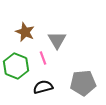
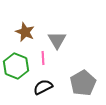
pink line: rotated 16 degrees clockwise
gray pentagon: rotated 25 degrees counterclockwise
black semicircle: rotated 12 degrees counterclockwise
